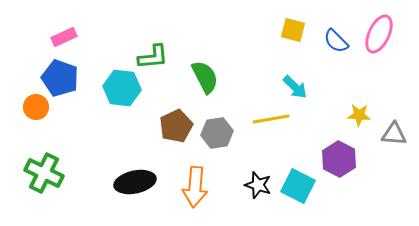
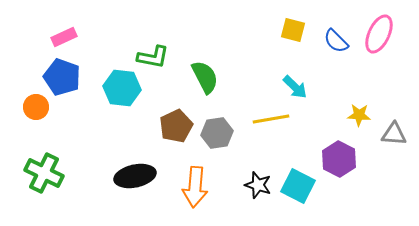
green L-shape: rotated 16 degrees clockwise
blue pentagon: moved 2 px right, 1 px up
black ellipse: moved 6 px up
